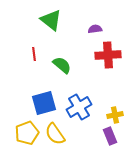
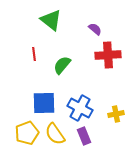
purple semicircle: rotated 48 degrees clockwise
green semicircle: rotated 90 degrees counterclockwise
blue square: rotated 15 degrees clockwise
blue cross: moved 1 px right, 1 px down; rotated 30 degrees counterclockwise
yellow cross: moved 1 px right, 1 px up
purple rectangle: moved 26 px left
